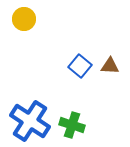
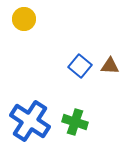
green cross: moved 3 px right, 3 px up
